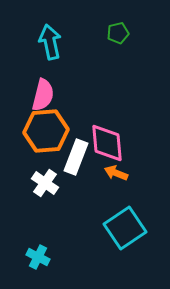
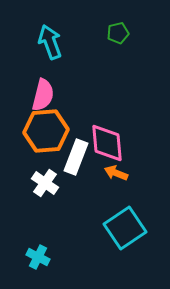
cyan arrow: rotated 8 degrees counterclockwise
